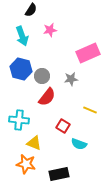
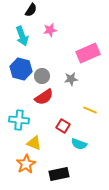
red semicircle: moved 3 px left; rotated 18 degrees clockwise
orange star: rotated 30 degrees clockwise
